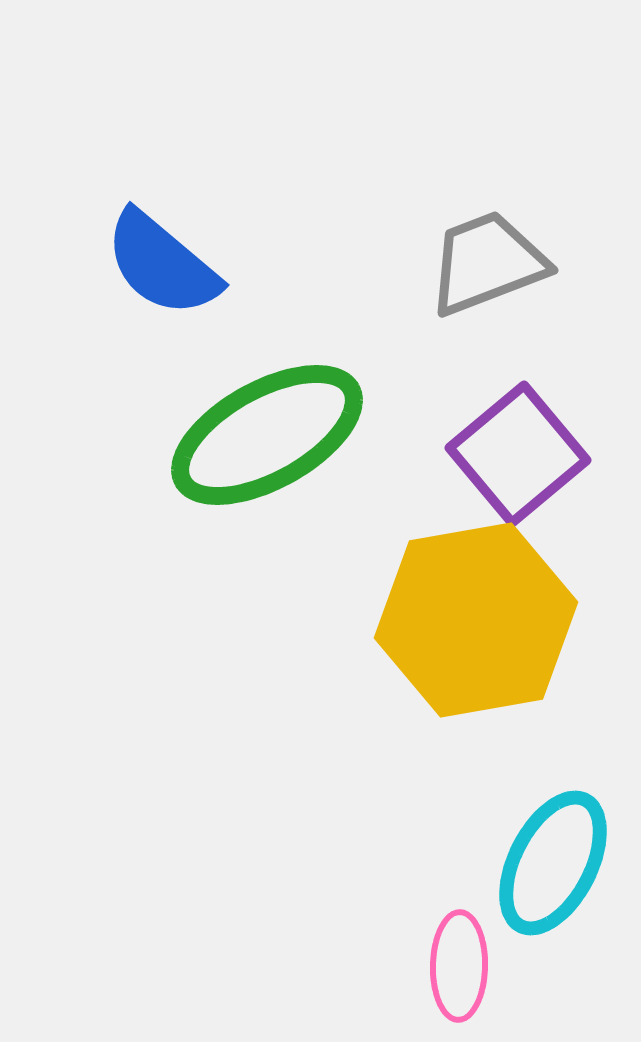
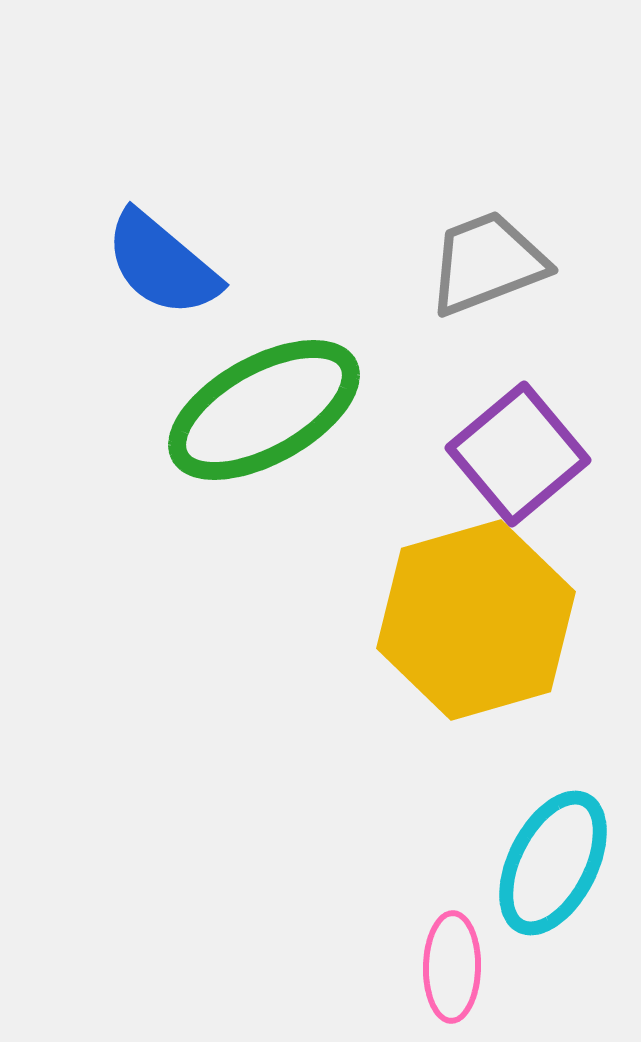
green ellipse: moved 3 px left, 25 px up
yellow hexagon: rotated 6 degrees counterclockwise
pink ellipse: moved 7 px left, 1 px down
